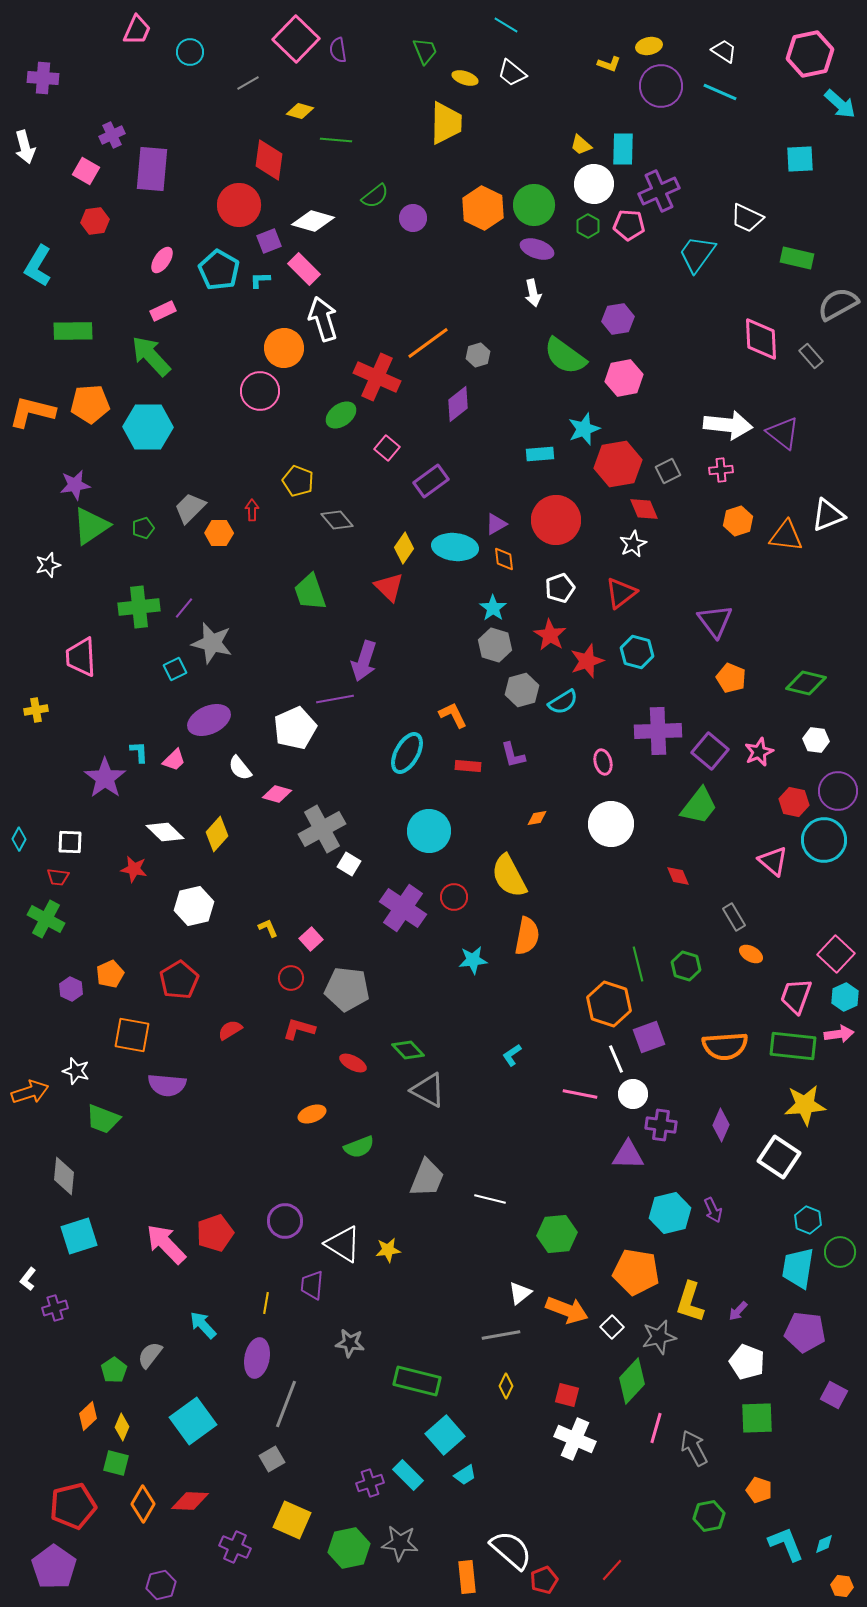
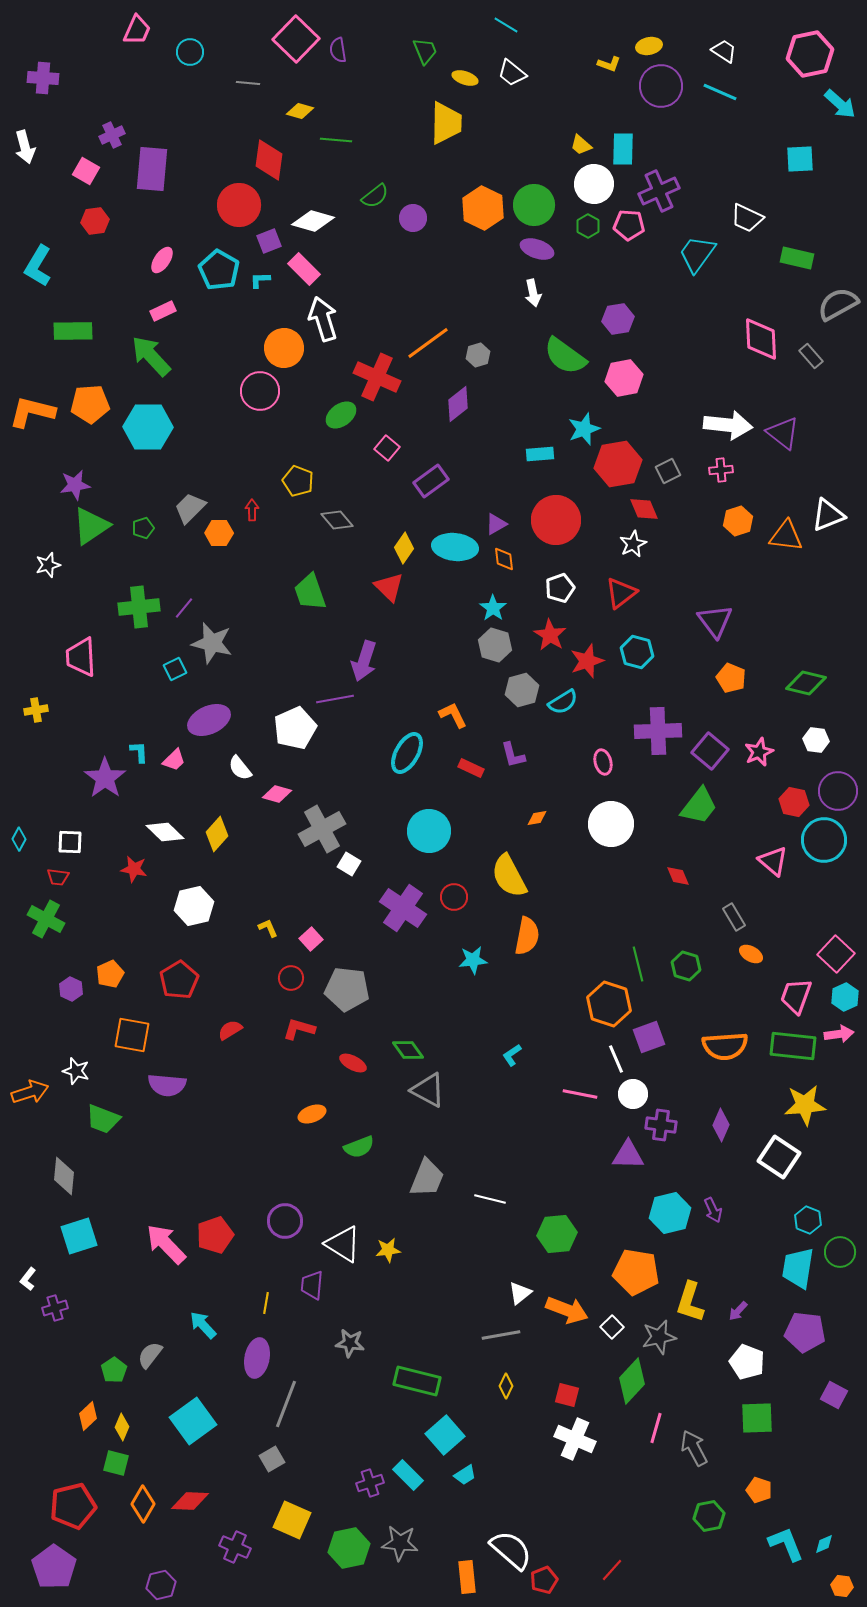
gray line at (248, 83): rotated 35 degrees clockwise
red rectangle at (468, 766): moved 3 px right, 2 px down; rotated 20 degrees clockwise
green diamond at (408, 1050): rotated 8 degrees clockwise
red pentagon at (215, 1233): moved 2 px down
